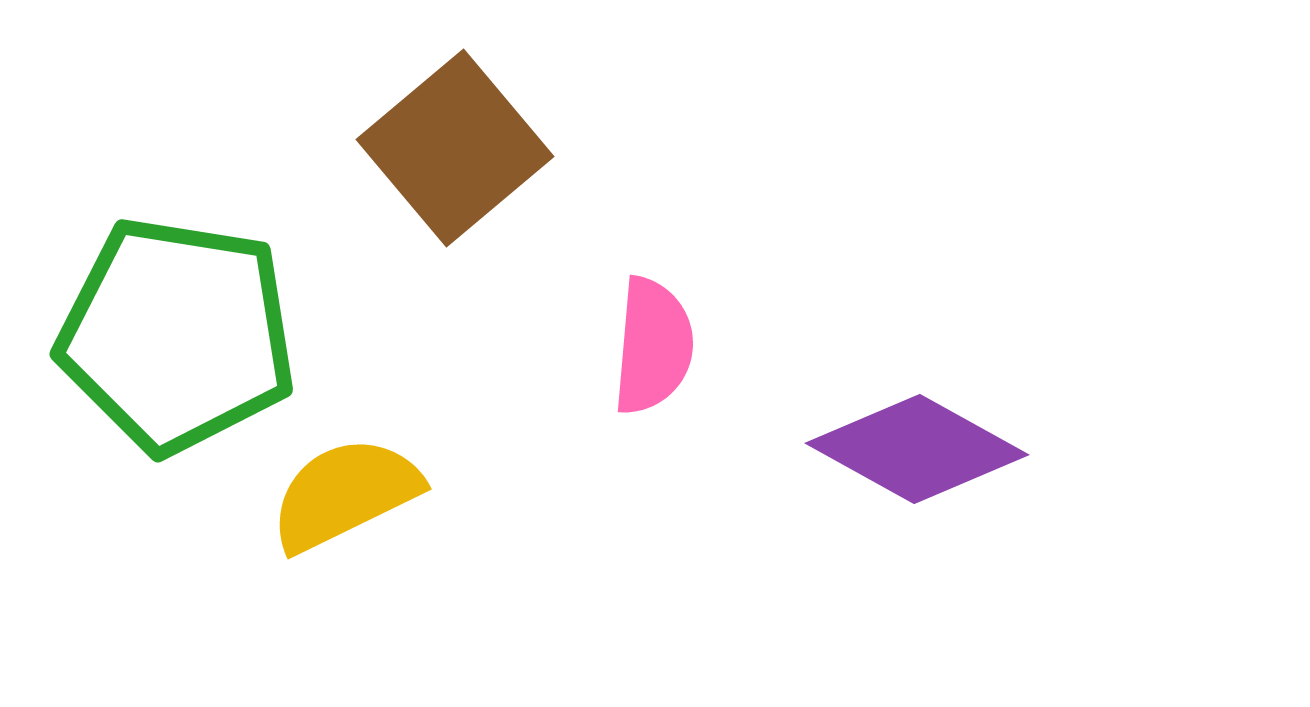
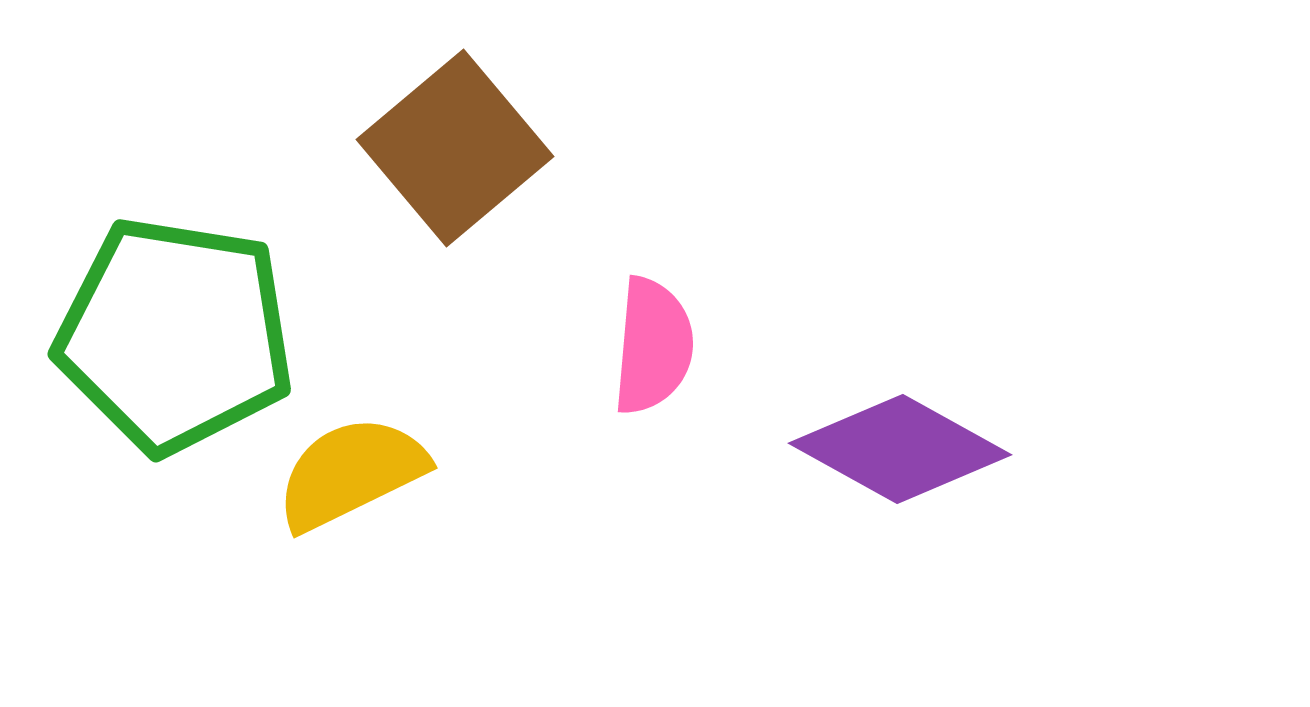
green pentagon: moved 2 px left
purple diamond: moved 17 px left
yellow semicircle: moved 6 px right, 21 px up
